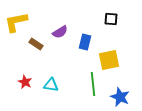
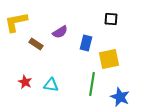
blue rectangle: moved 1 px right, 1 px down
yellow square: moved 1 px up
green line: moved 1 px left; rotated 15 degrees clockwise
